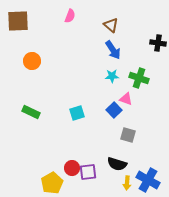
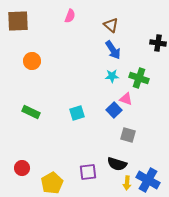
red circle: moved 50 px left
